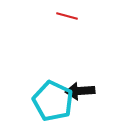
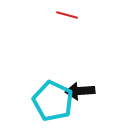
red line: moved 1 px up
